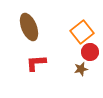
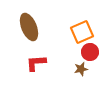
orange square: rotated 15 degrees clockwise
